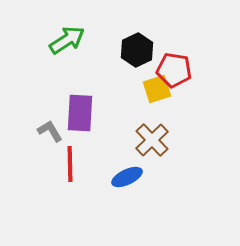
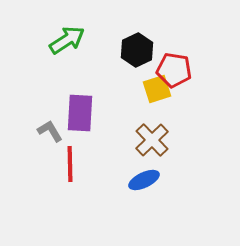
blue ellipse: moved 17 px right, 3 px down
